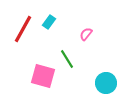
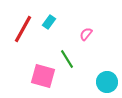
cyan circle: moved 1 px right, 1 px up
